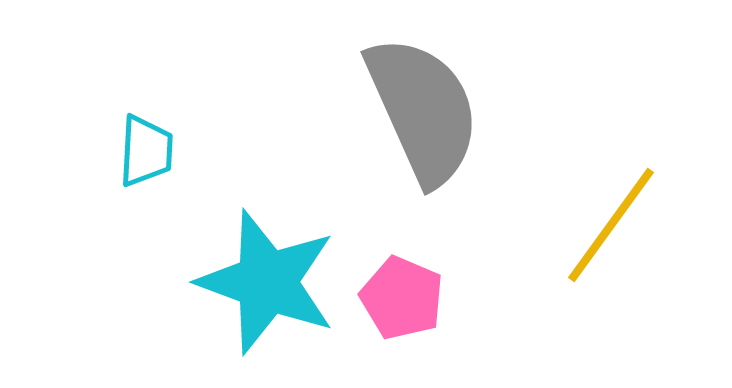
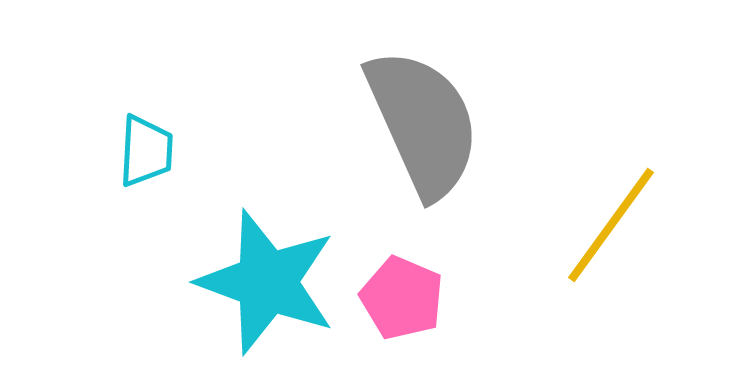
gray semicircle: moved 13 px down
